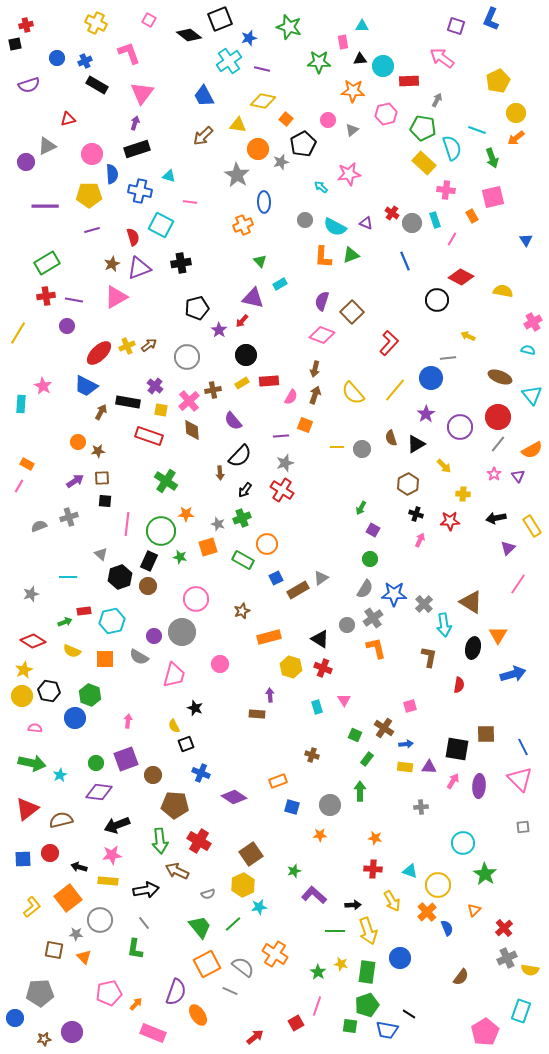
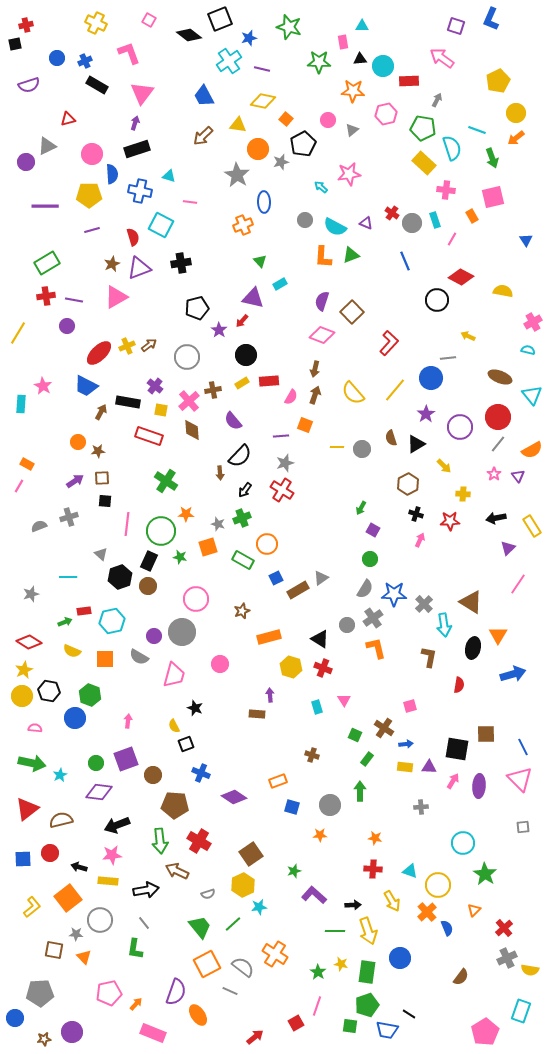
red diamond at (33, 641): moved 4 px left, 1 px down
